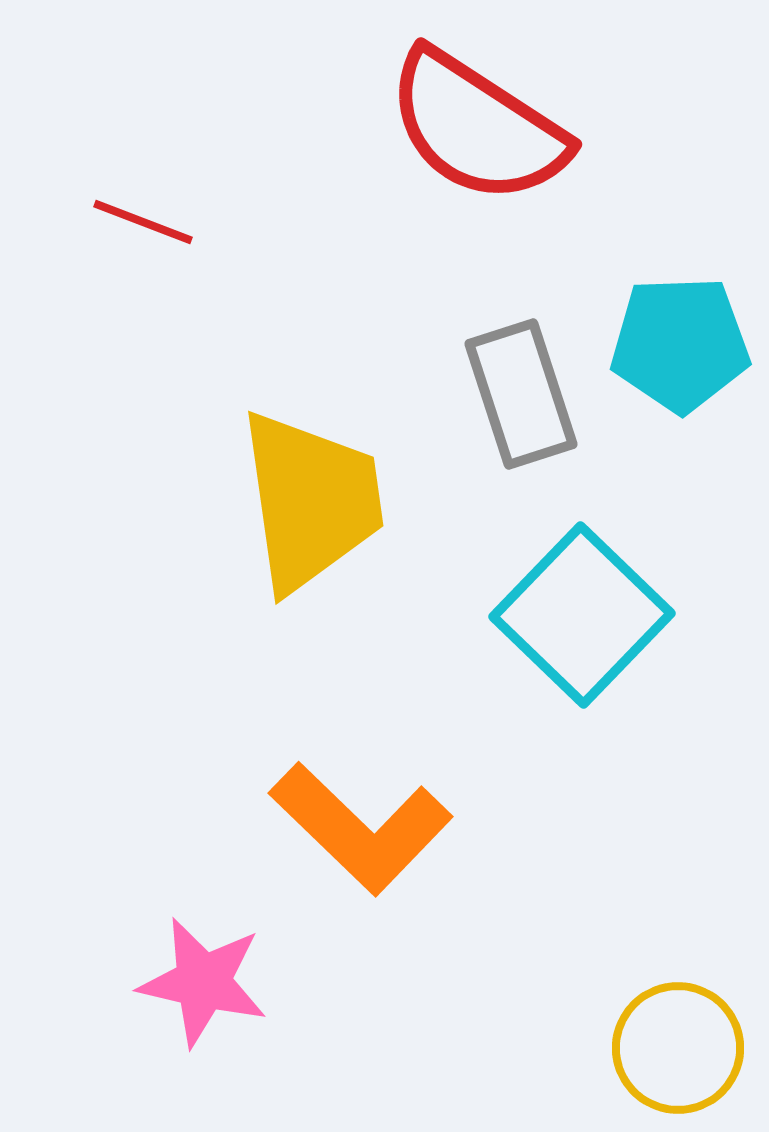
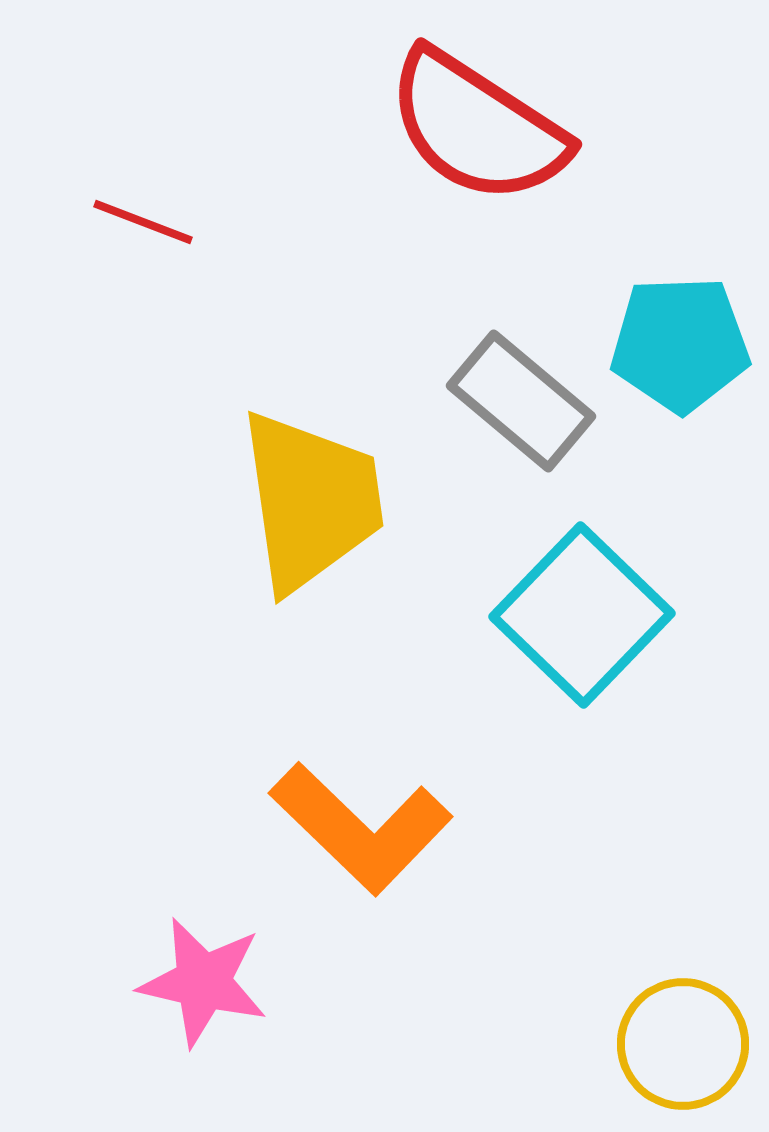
gray rectangle: moved 7 px down; rotated 32 degrees counterclockwise
yellow circle: moved 5 px right, 4 px up
